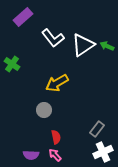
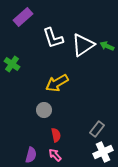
white L-shape: rotated 20 degrees clockwise
red semicircle: moved 2 px up
purple semicircle: rotated 77 degrees counterclockwise
